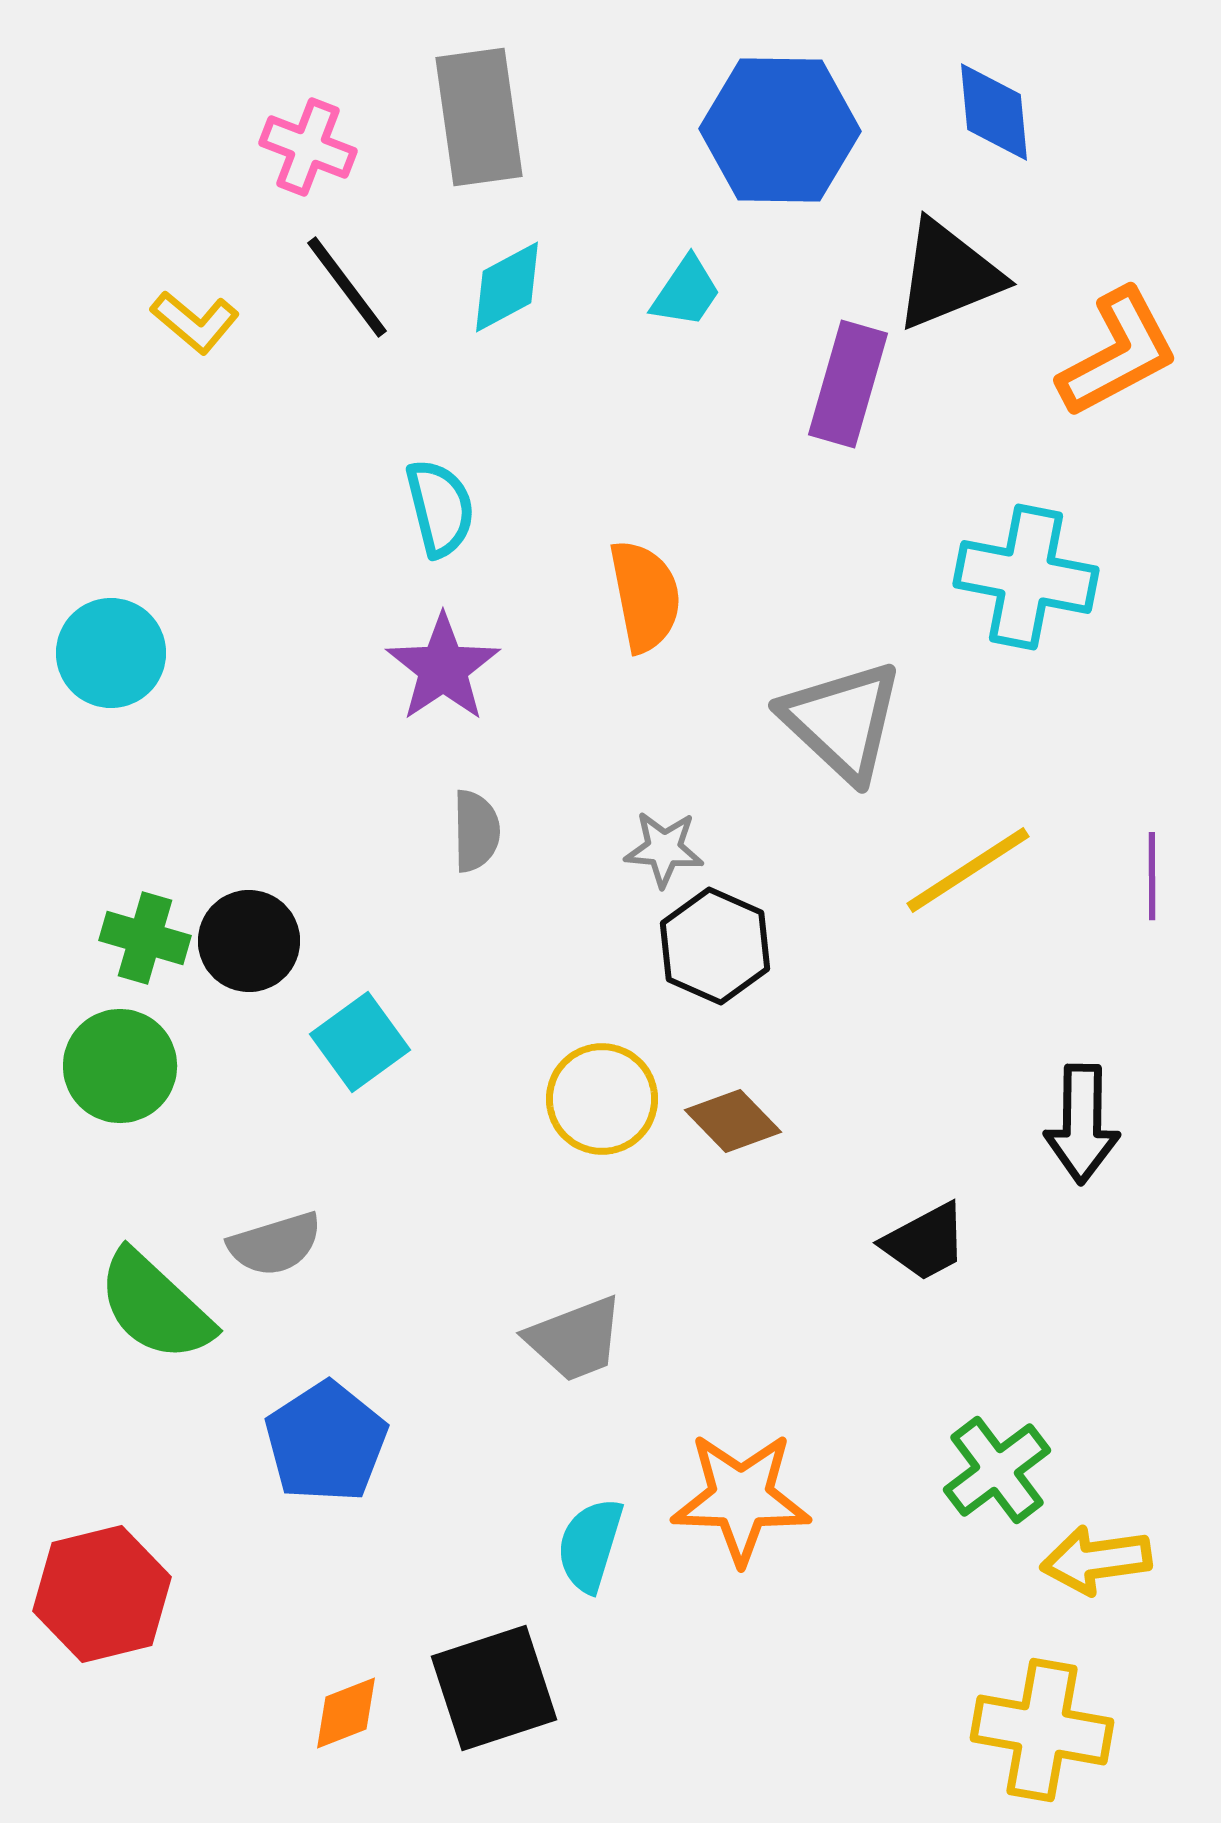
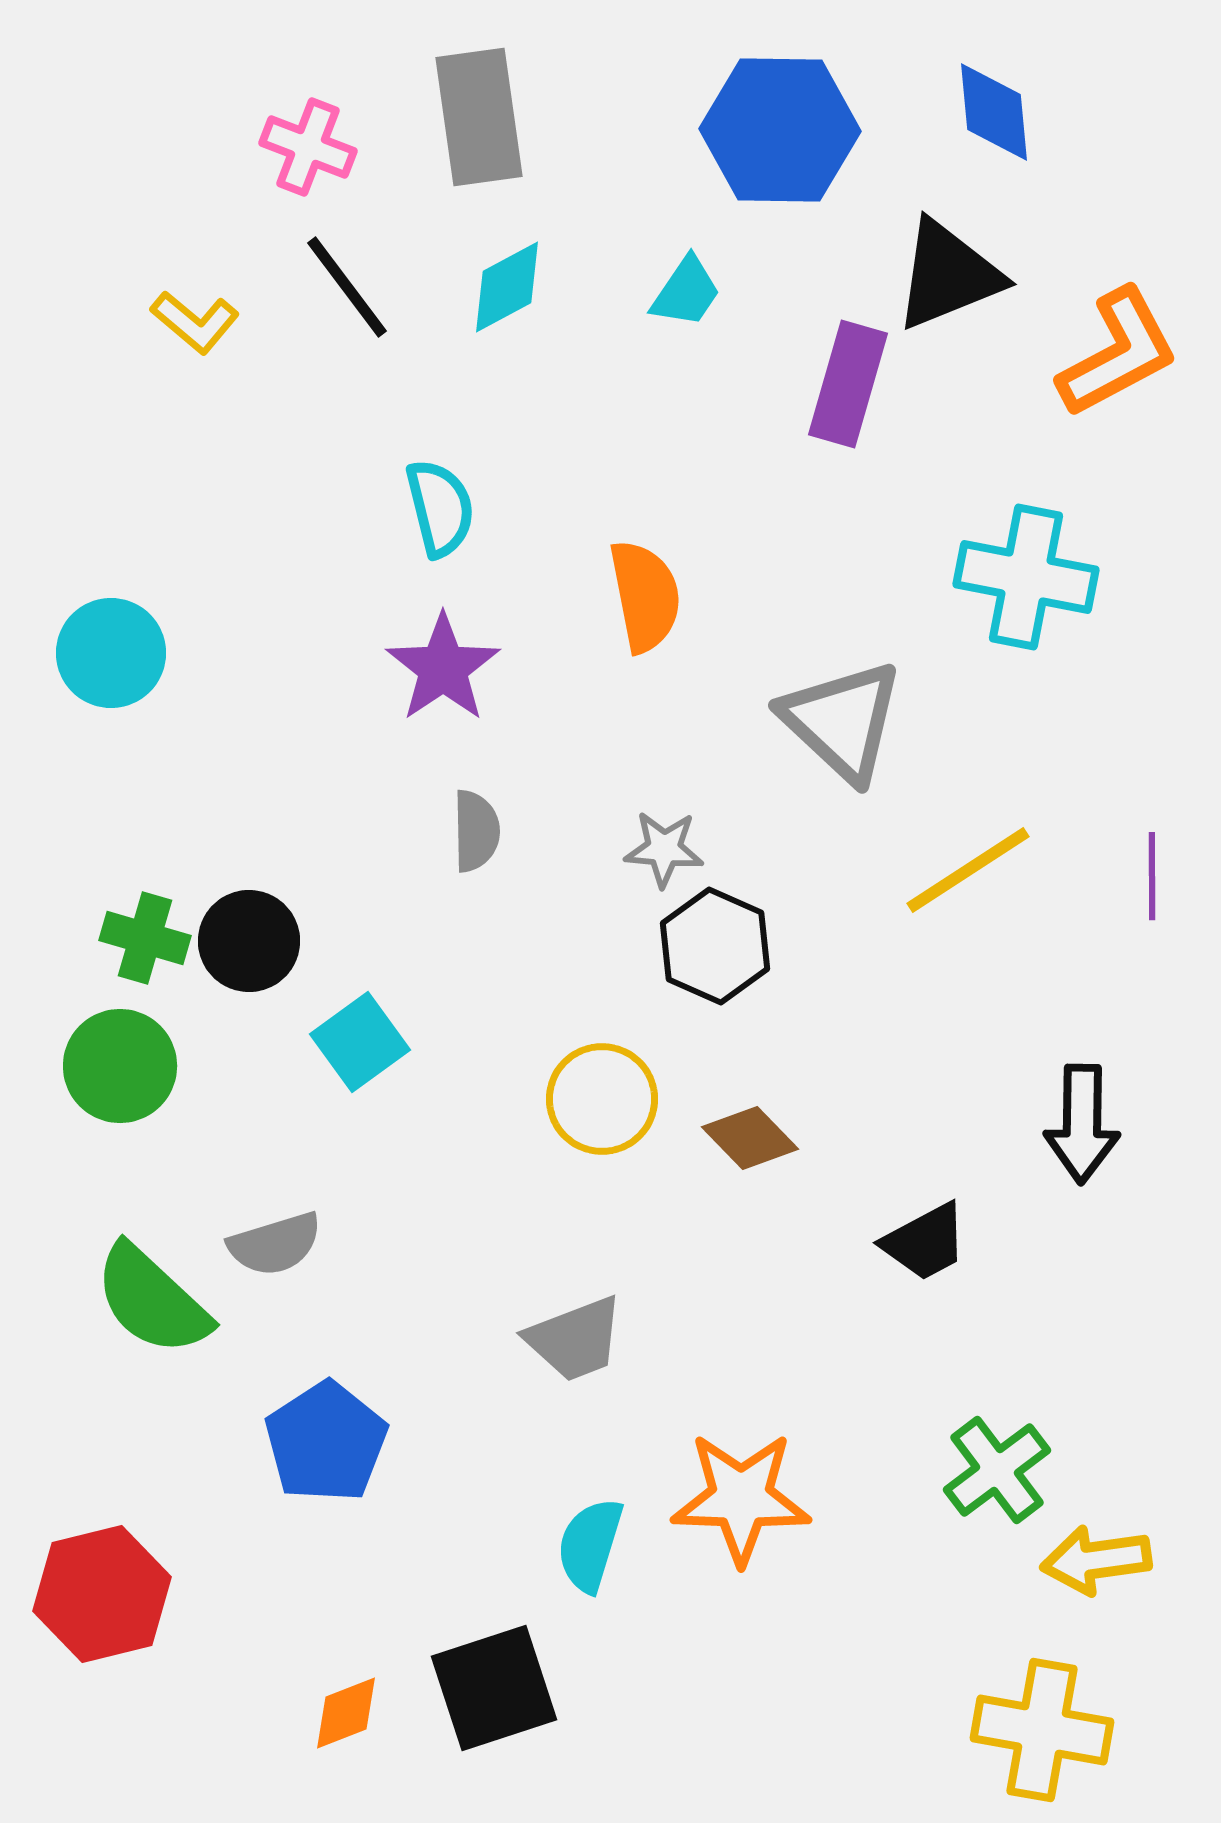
brown diamond at (733, 1121): moved 17 px right, 17 px down
green semicircle at (155, 1306): moved 3 px left, 6 px up
